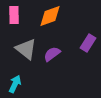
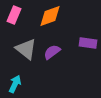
pink rectangle: rotated 24 degrees clockwise
purple rectangle: rotated 66 degrees clockwise
purple semicircle: moved 2 px up
